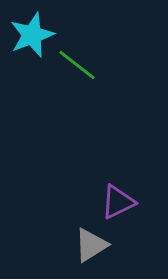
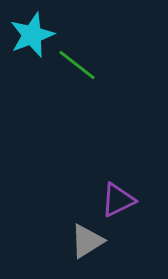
purple triangle: moved 2 px up
gray triangle: moved 4 px left, 4 px up
